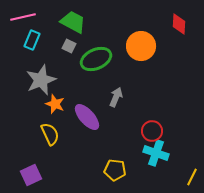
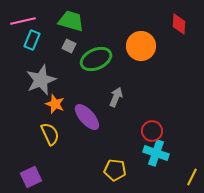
pink line: moved 4 px down
green trapezoid: moved 2 px left, 1 px up; rotated 12 degrees counterclockwise
purple square: moved 2 px down
